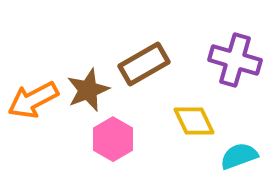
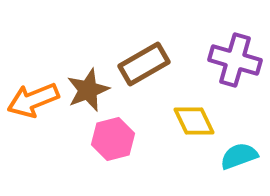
orange arrow: rotated 6 degrees clockwise
pink hexagon: rotated 15 degrees clockwise
